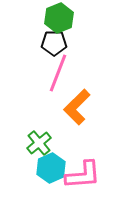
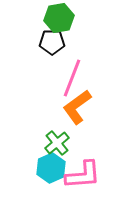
green hexagon: rotated 12 degrees clockwise
black pentagon: moved 2 px left, 1 px up
pink line: moved 14 px right, 5 px down
orange L-shape: rotated 9 degrees clockwise
green cross: moved 18 px right
